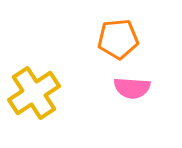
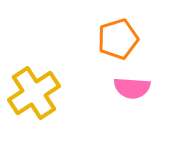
orange pentagon: rotated 12 degrees counterclockwise
